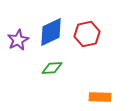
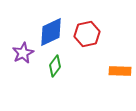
purple star: moved 5 px right, 13 px down
green diamond: moved 3 px right, 2 px up; rotated 50 degrees counterclockwise
orange rectangle: moved 20 px right, 26 px up
